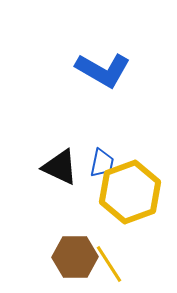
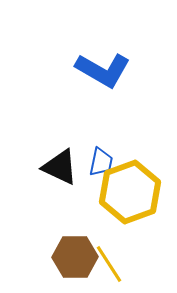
blue trapezoid: moved 1 px left, 1 px up
